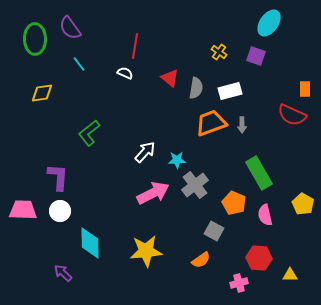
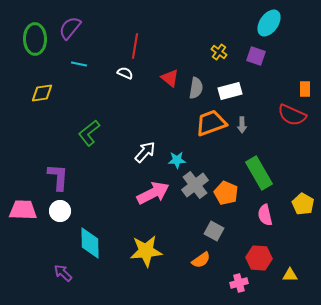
purple semicircle: rotated 75 degrees clockwise
cyan line: rotated 42 degrees counterclockwise
orange pentagon: moved 8 px left, 10 px up
